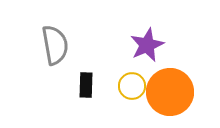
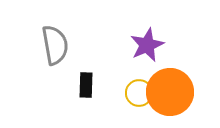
yellow circle: moved 7 px right, 7 px down
